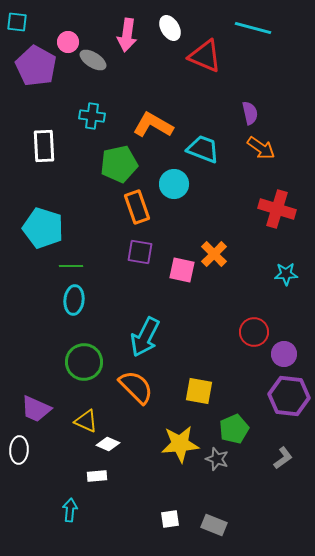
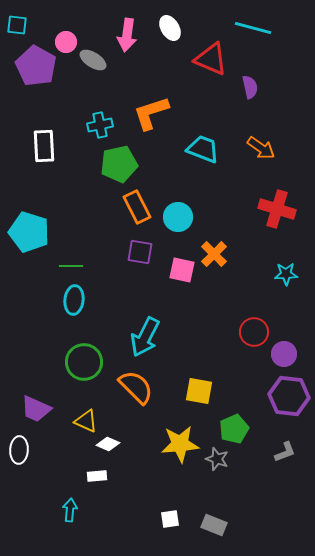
cyan square at (17, 22): moved 3 px down
pink circle at (68, 42): moved 2 px left
red triangle at (205, 56): moved 6 px right, 3 px down
purple semicircle at (250, 113): moved 26 px up
cyan cross at (92, 116): moved 8 px right, 9 px down; rotated 20 degrees counterclockwise
orange L-shape at (153, 125): moved 2 px left, 12 px up; rotated 48 degrees counterclockwise
cyan circle at (174, 184): moved 4 px right, 33 px down
orange rectangle at (137, 207): rotated 8 degrees counterclockwise
cyan pentagon at (43, 228): moved 14 px left, 4 px down
gray L-shape at (283, 458): moved 2 px right, 6 px up; rotated 15 degrees clockwise
